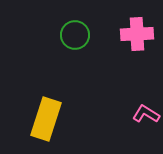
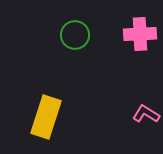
pink cross: moved 3 px right
yellow rectangle: moved 2 px up
